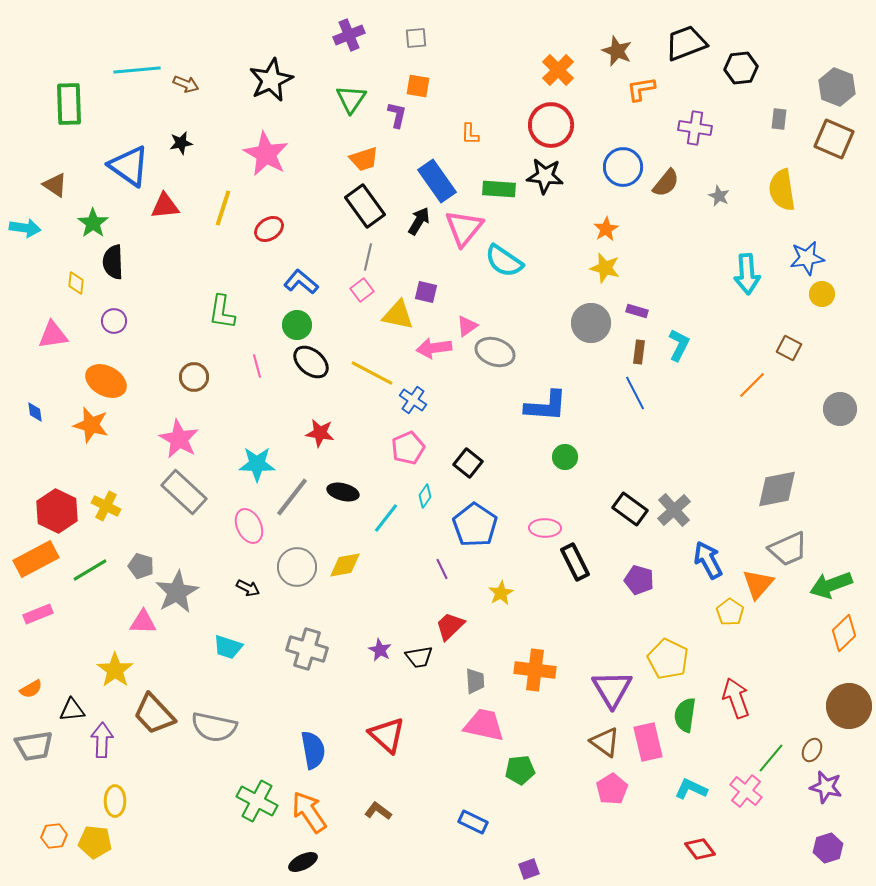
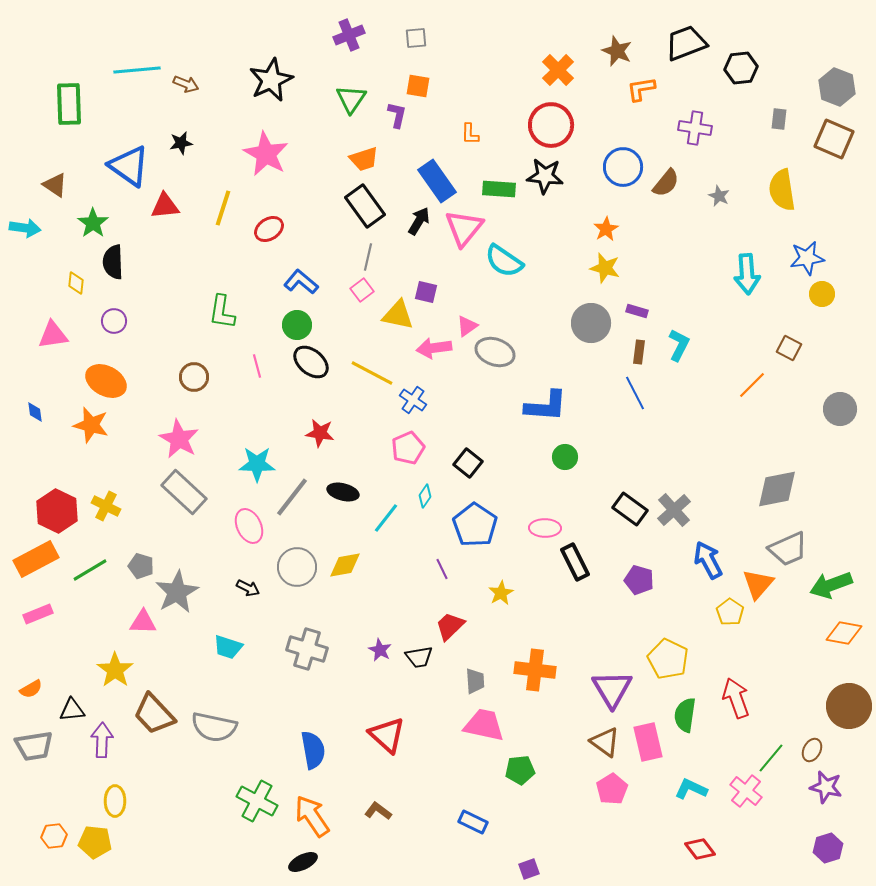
orange diamond at (844, 633): rotated 54 degrees clockwise
orange arrow at (309, 812): moved 3 px right, 4 px down
